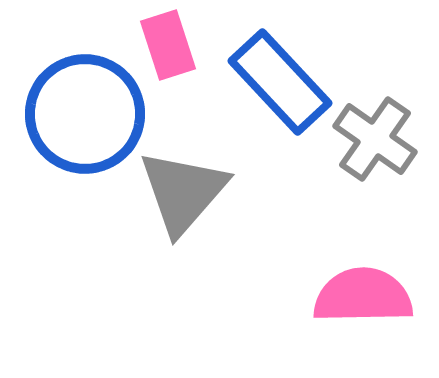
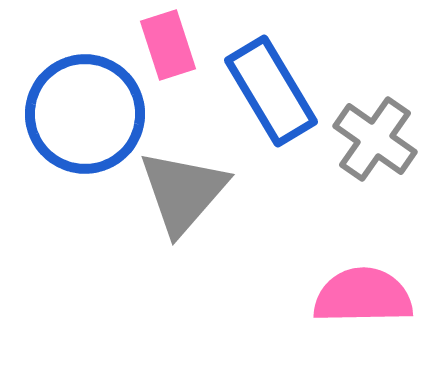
blue rectangle: moved 9 px left, 9 px down; rotated 12 degrees clockwise
